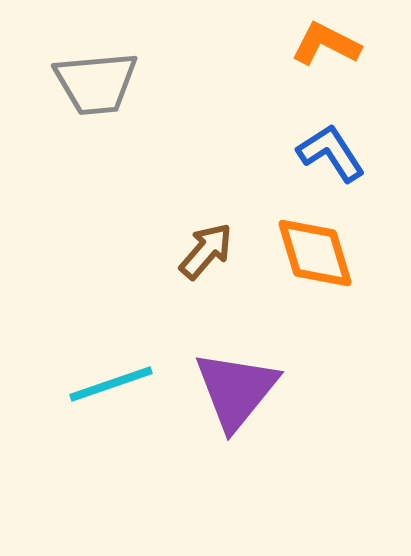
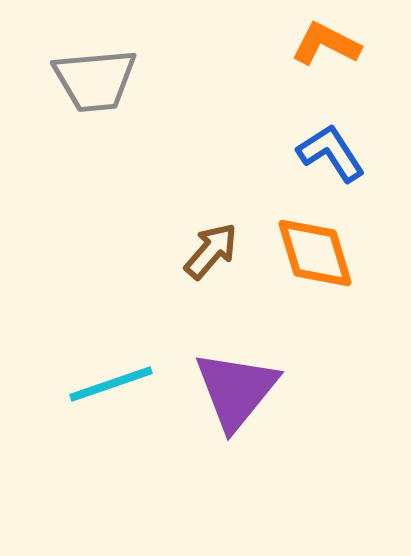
gray trapezoid: moved 1 px left, 3 px up
brown arrow: moved 5 px right
